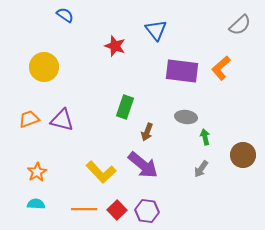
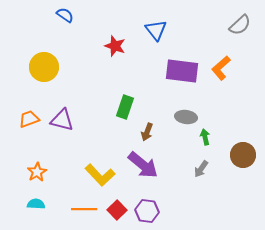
yellow L-shape: moved 1 px left, 3 px down
